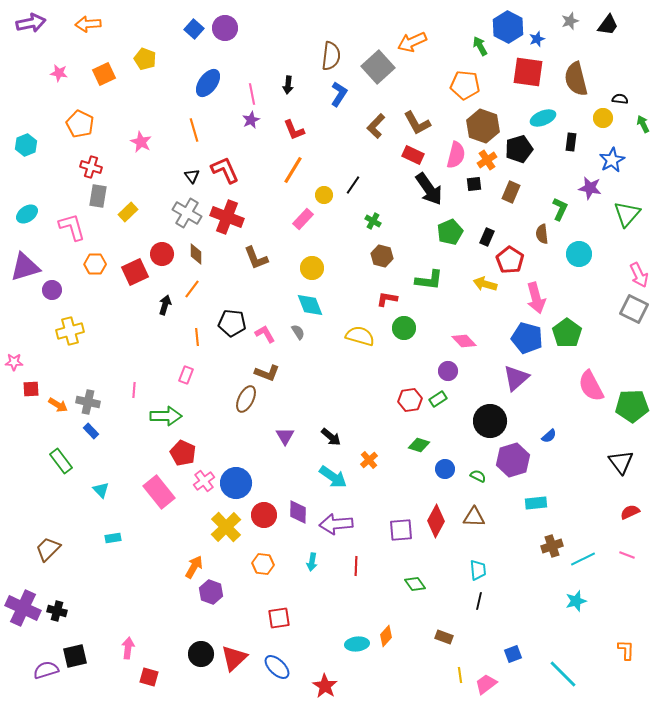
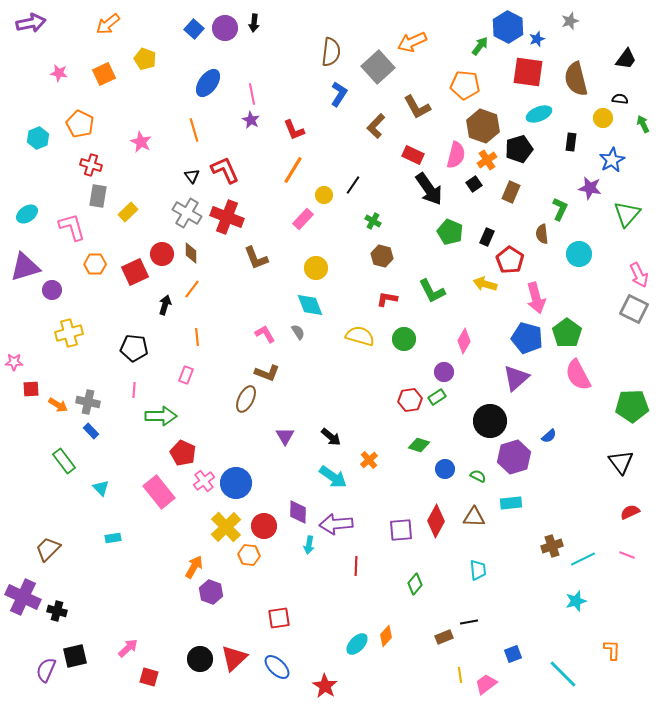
orange arrow at (88, 24): moved 20 px right; rotated 35 degrees counterclockwise
black trapezoid at (608, 25): moved 18 px right, 34 px down
green arrow at (480, 46): rotated 66 degrees clockwise
brown semicircle at (331, 56): moved 4 px up
black arrow at (288, 85): moved 34 px left, 62 px up
cyan ellipse at (543, 118): moved 4 px left, 4 px up
purple star at (251, 120): rotated 18 degrees counterclockwise
brown L-shape at (417, 123): moved 16 px up
cyan hexagon at (26, 145): moved 12 px right, 7 px up
red cross at (91, 167): moved 2 px up
black square at (474, 184): rotated 28 degrees counterclockwise
green pentagon at (450, 232): rotated 25 degrees counterclockwise
brown diamond at (196, 254): moved 5 px left, 1 px up
yellow circle at (312, 268): moved 4 px right
green L-shape at (429, 280): moved 3 px right, 11 px down; rotated 56 degrees clockwise
black pentagon at (232, 323): moved 98 px left, 25 px down
green circle at (404, 328): moved 11 px down
yellow cross at (70, 331): moved 1 px left, 2 px down
pink diamond at (464, 341): rotated 75 degrees clockwise
purple circle at (448, 371): moved 4 px left, 1 px down
pink semicircle at (591, 386): moved 13 px left, 11 px up
green rectangle at (438, 399): moved 1 px left, 2 px up
green arrow at (166, 416): moved 5 px left
purple hexagon at (513, 460): moved 1 px right, 3 px up
green rectangle at (61, 461): moved 3 px right
cyan triangle at (101, 490): moved 2 px up
cyan rectangle at (536, 503): moved 25 px left
red circle at (264, 515): moved 11 px down
cyan arrow at (312, 562): moved 3 px left, 17 px up
orange hexagon at (263, 564): moved 14 px left, 9 px up
green diamond at (415, 584): rotated 75 degrees clockwise
black line at (479, 601): moved 10 px left, 21 px down; rotated 66 degrees clockwise
purple cross at (23, 608): moved 11 px up
brown rectangle at (444, 637): rotated 42 degrees counterclockwise
cyan ellipse at (357, 644): rotated 40 degrees counterclockwise
pink arrow at (128, 648): rotated 40 degrees clockwise
orange L-shape at (626, 650): moved 14 px left
black circle at (201, 654): moved 1 px left, 5 px down
purple semicircle at (46, 670): rotated 50 degrees counterclockwise
